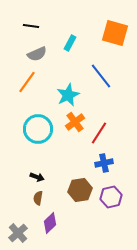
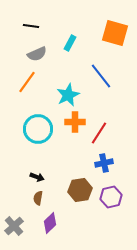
orange cross: rotated 36 degrees clockwise
gray cross: moved 4 px left, 7 px up
